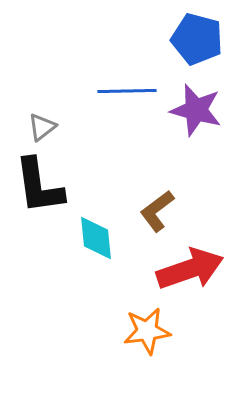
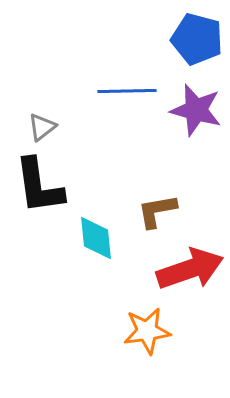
brown L-shape: rotated 27 degrees clockwise
